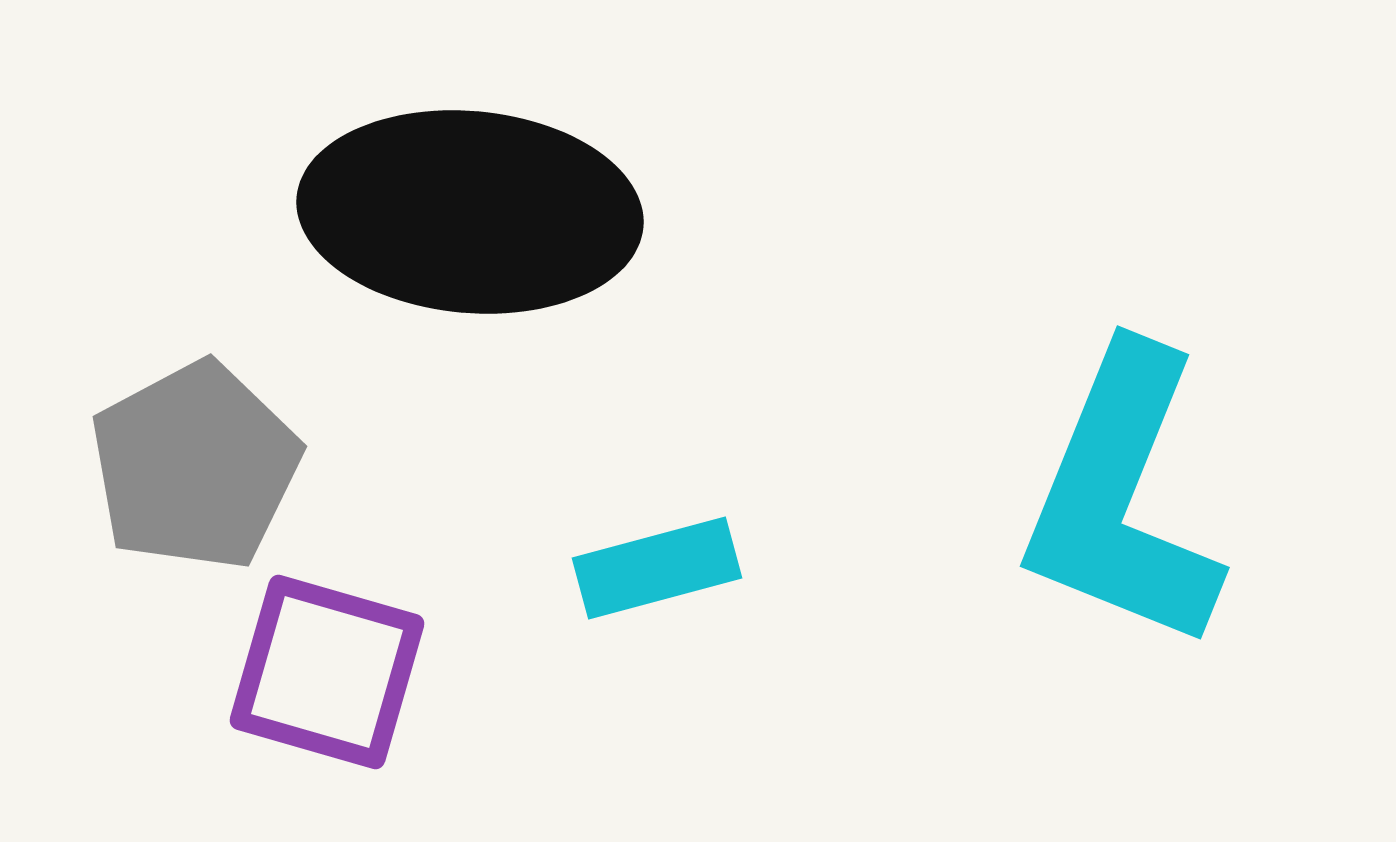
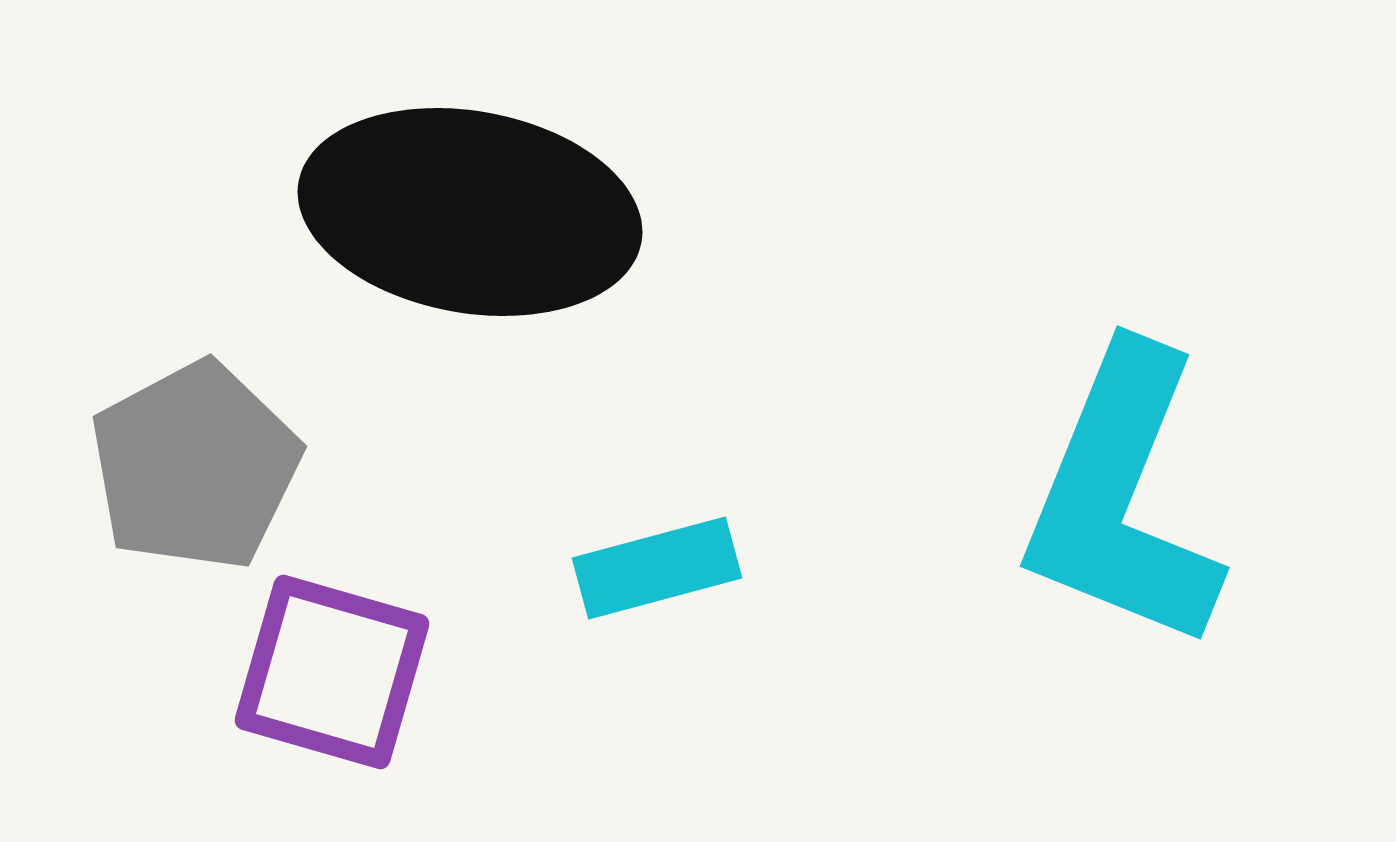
black ellipse: rotated 5 degrees clockwise
purple square: moved 5 px right
